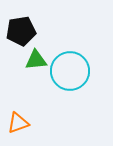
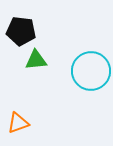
black pentagon: rotated 16 degrees clockwise
cyan circle: moved 21 px right
